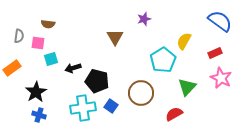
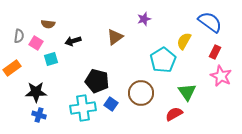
blue semicircle: moved 10 px left, 1 px down
brown triangle: rotated 24 degrees clockwise
pink square: moved 2 px left; rotated 24 degrees clockwise
red rectangle: moved 1 px up; rotated 40 degrees counterclockwise
black arrow: moved 27 px up
pink star: moved 2 px up
green triangle: moved 5 px down; rotated 18 degrees counterclockwise
black star: rotated 30 degrees clockwise
blue square: moved 2 px up
